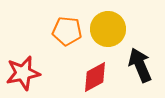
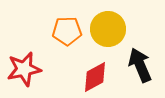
orange pentagon: rotated 8 degrees counterclockwise
red star: moved 1 px right, 4 px up
